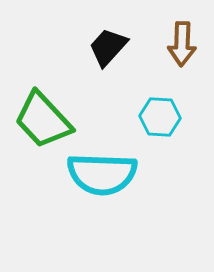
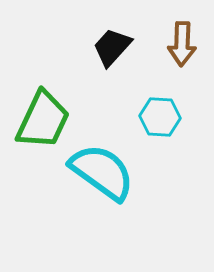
black trapezoid: moved 4 px right
green trapezoid: rotated 112 degrees counterclockwise
cyan semicircle: moved 2 px up; rotated 146 degrees counterclockwise
